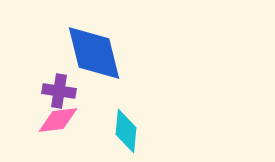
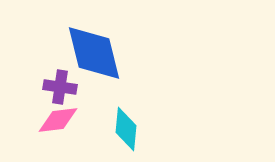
purple cross: moved 1 px right, 4 px up
cyan diamond: moved 2 px up
